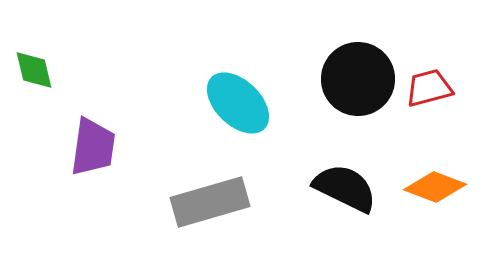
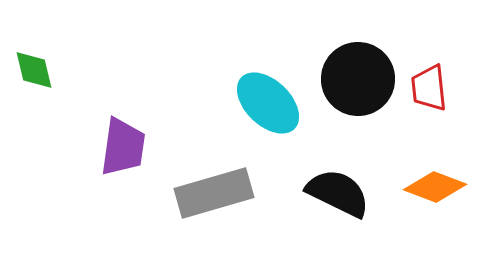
red trapezoid: rotated 81 degrees counterclockwise
cyan ellipse: moved 30 px right
purple trapezoid: moved 30 px right
black semicircle: moved 7 px left, 5 px down
gray rectangle: moved 4 px right, 9 px up
